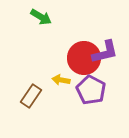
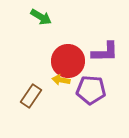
purple L-shape: rotated 12 degrees clockwise
red circle: moved 16 px left, 3 px down
purple pentagon: rotated 24 degrees counterclockwise
